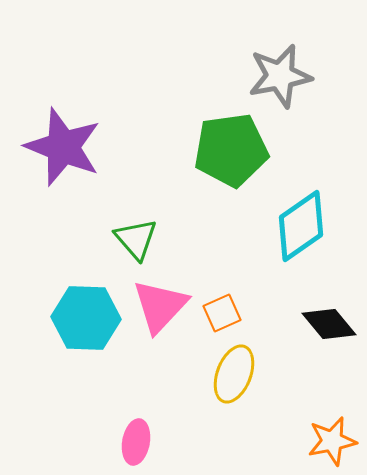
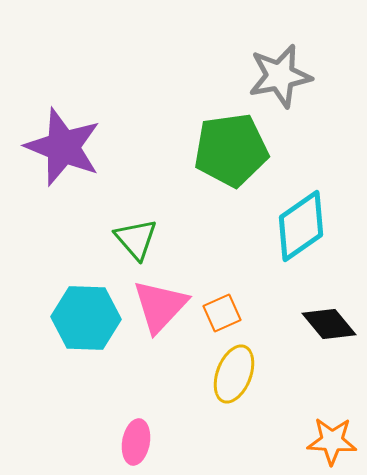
orange star: rotated 15 degrees clockwise
